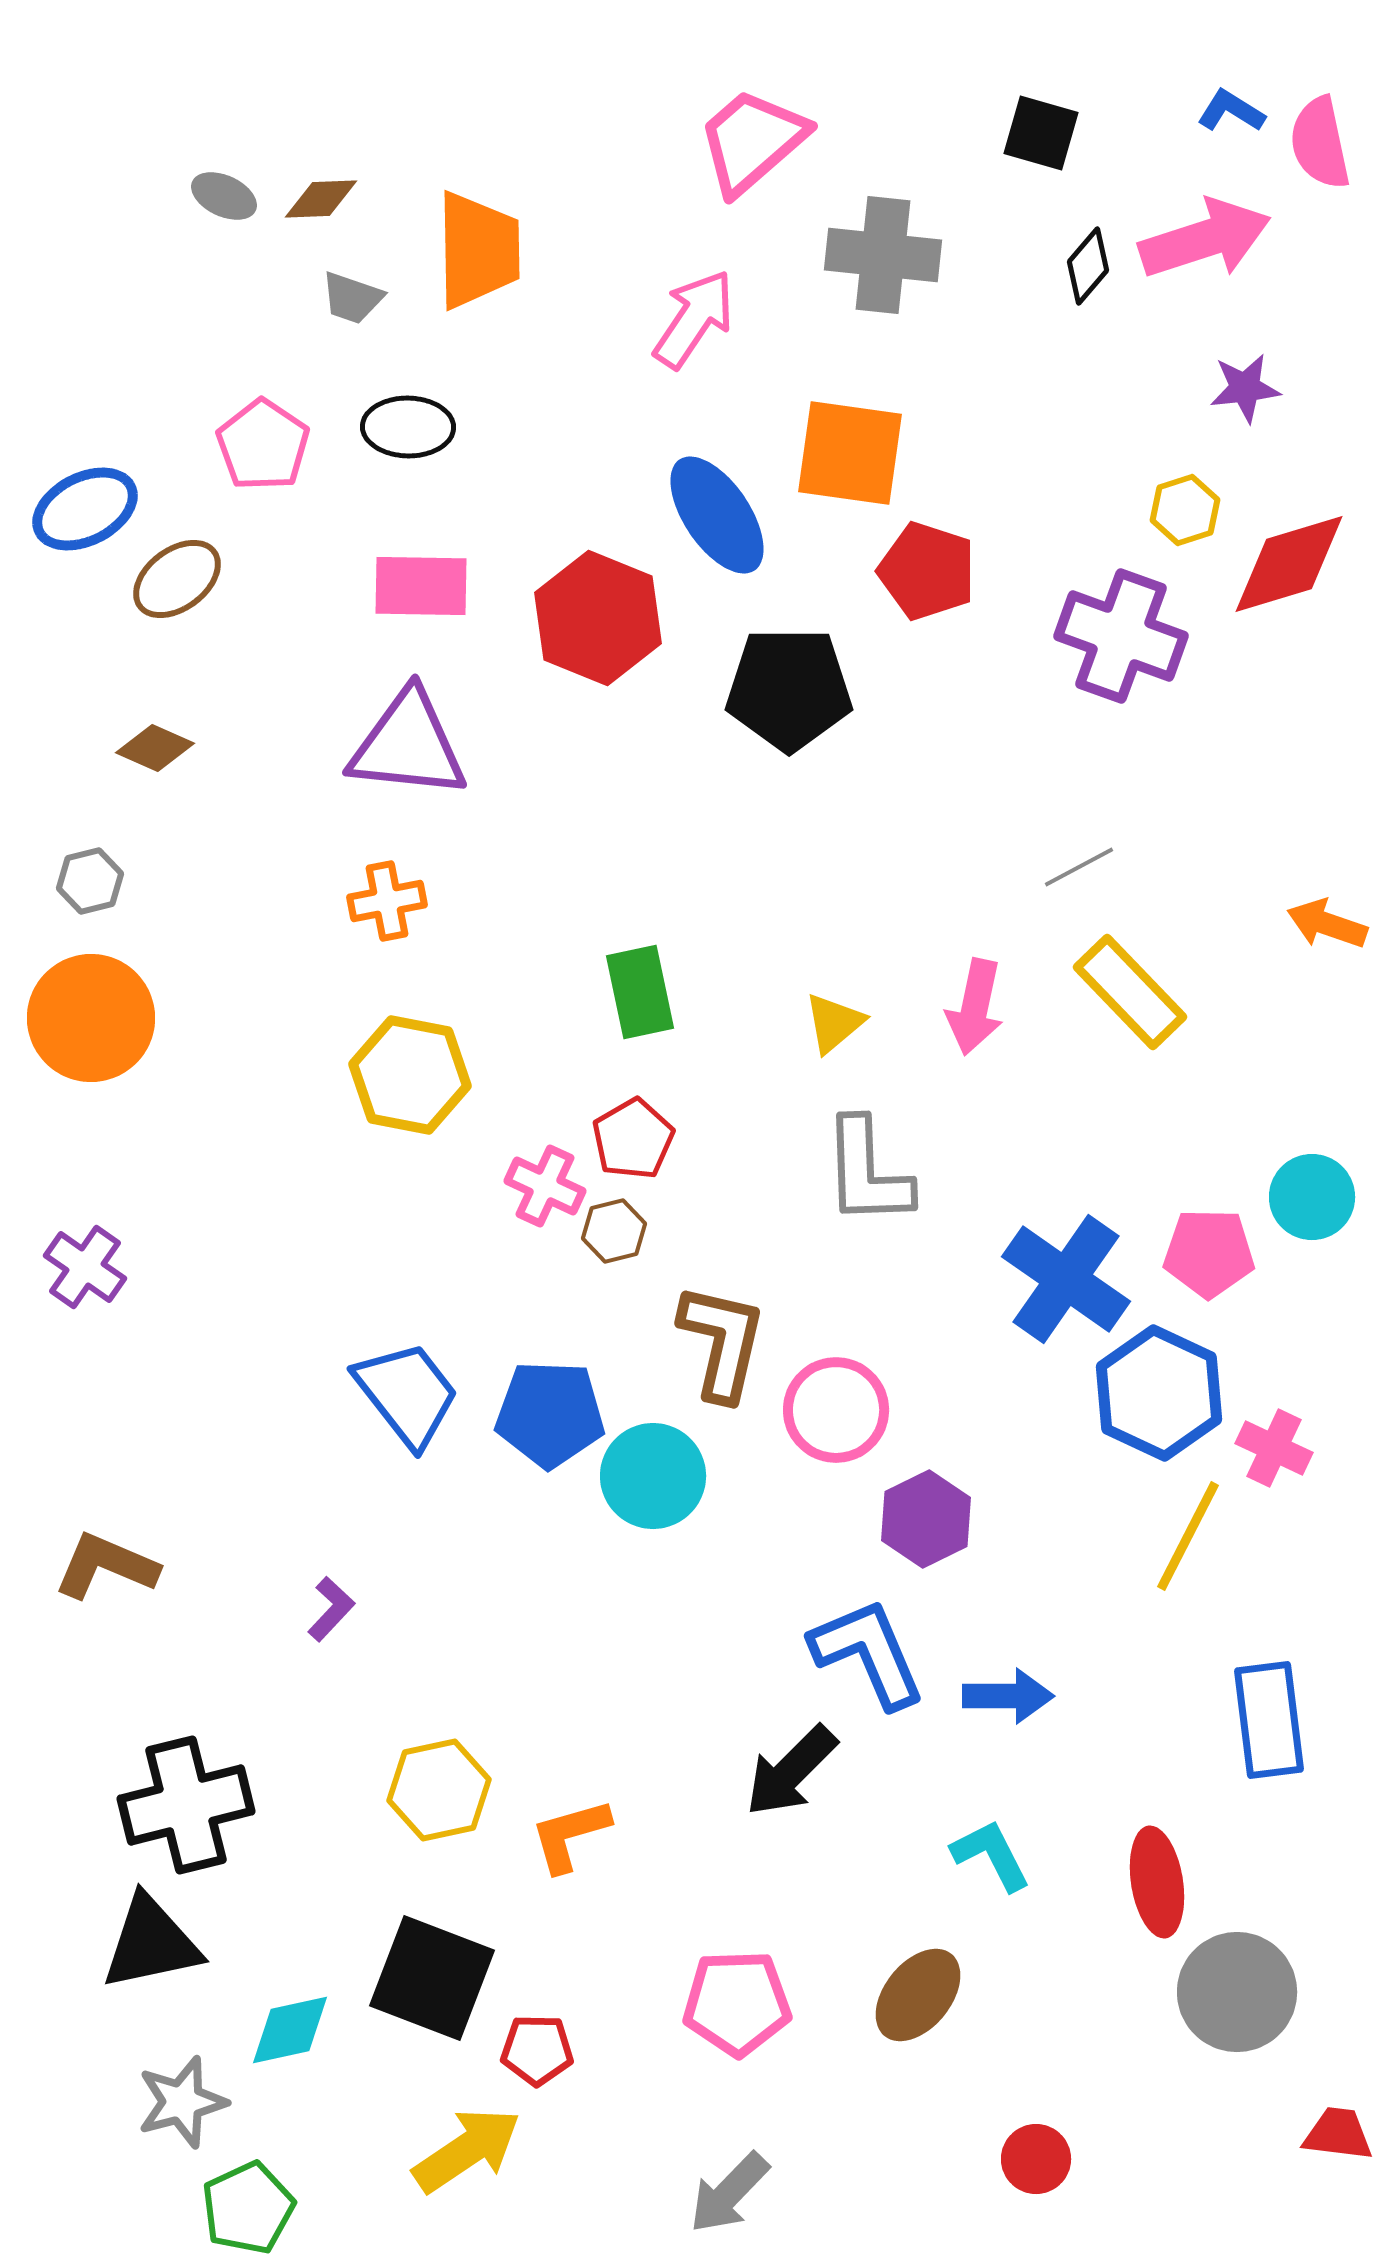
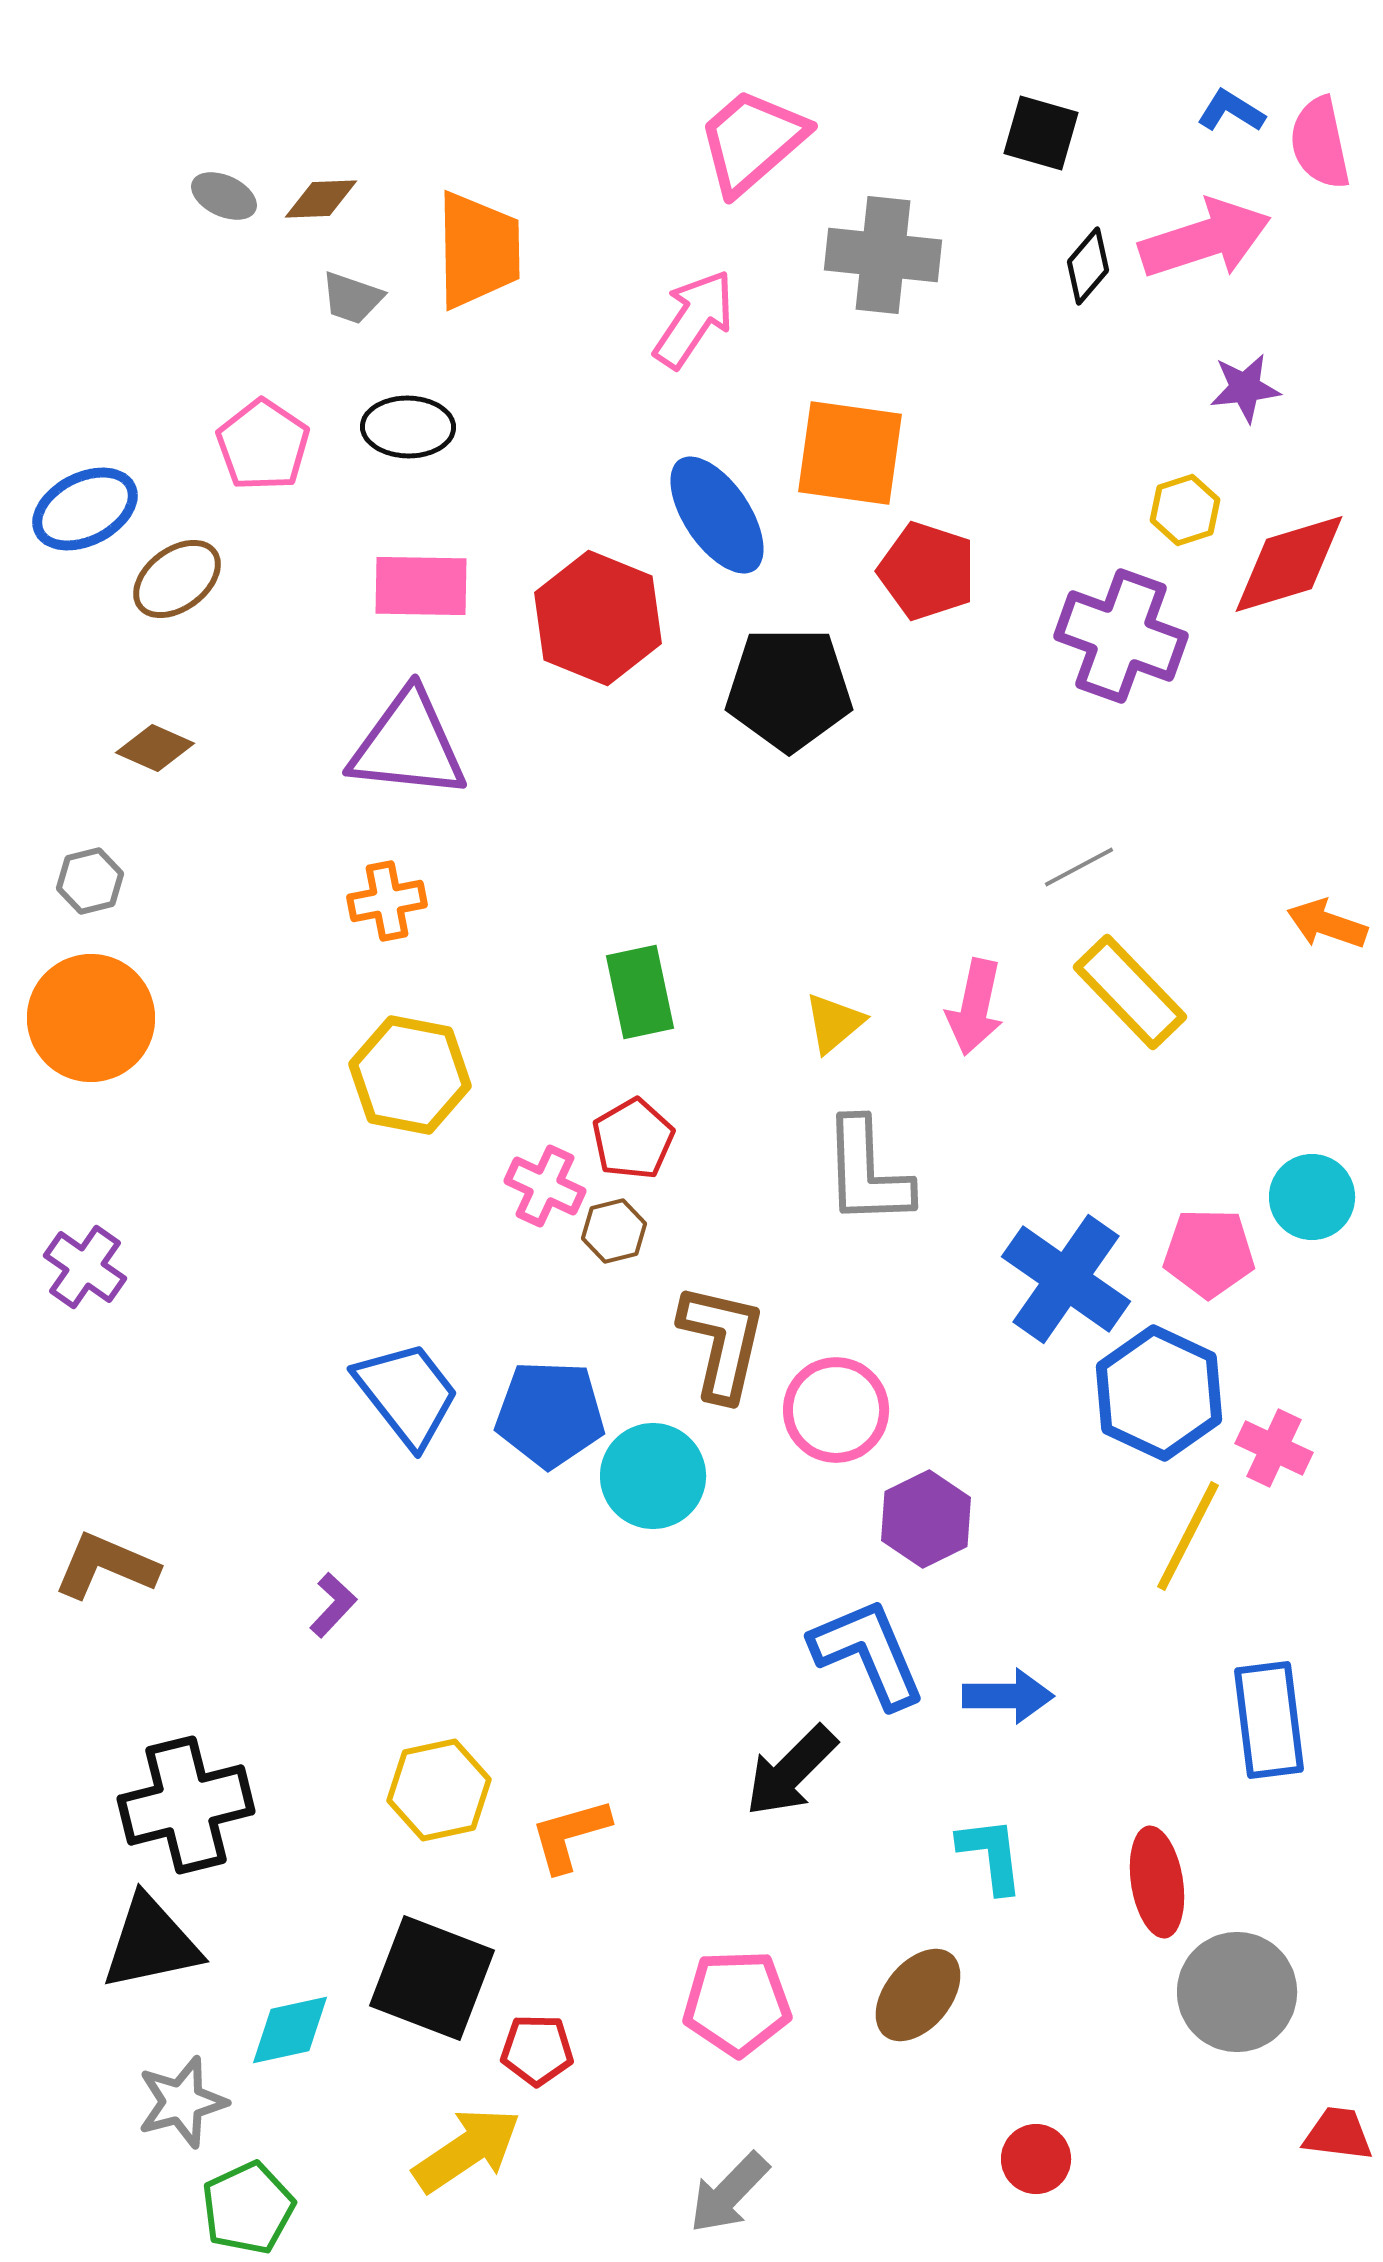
purple L-shape at (331, 1609): moved 2 px right, 4 px up
cyan L-shape at (991, 1855): rotated 20 degrees clockwise
